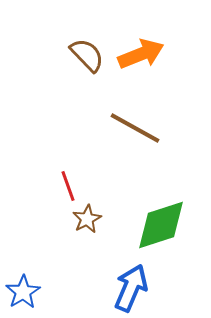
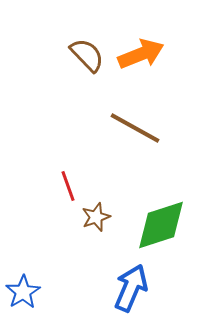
brown star: moved 9 px right, 2 px up; rotated 8 degrees clockwise
